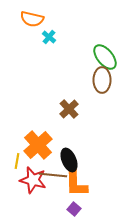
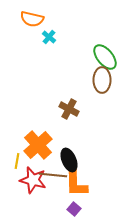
brown cross: rotated 18 degrees counterclockwise
